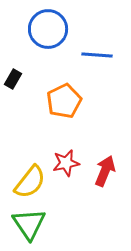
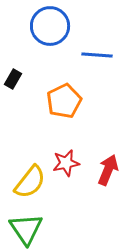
blue circle: moved 2 px right, 3 px up
red arrow: moved 3 px right, 1 px up
green triangle: moved 3 px left, 5 px down
